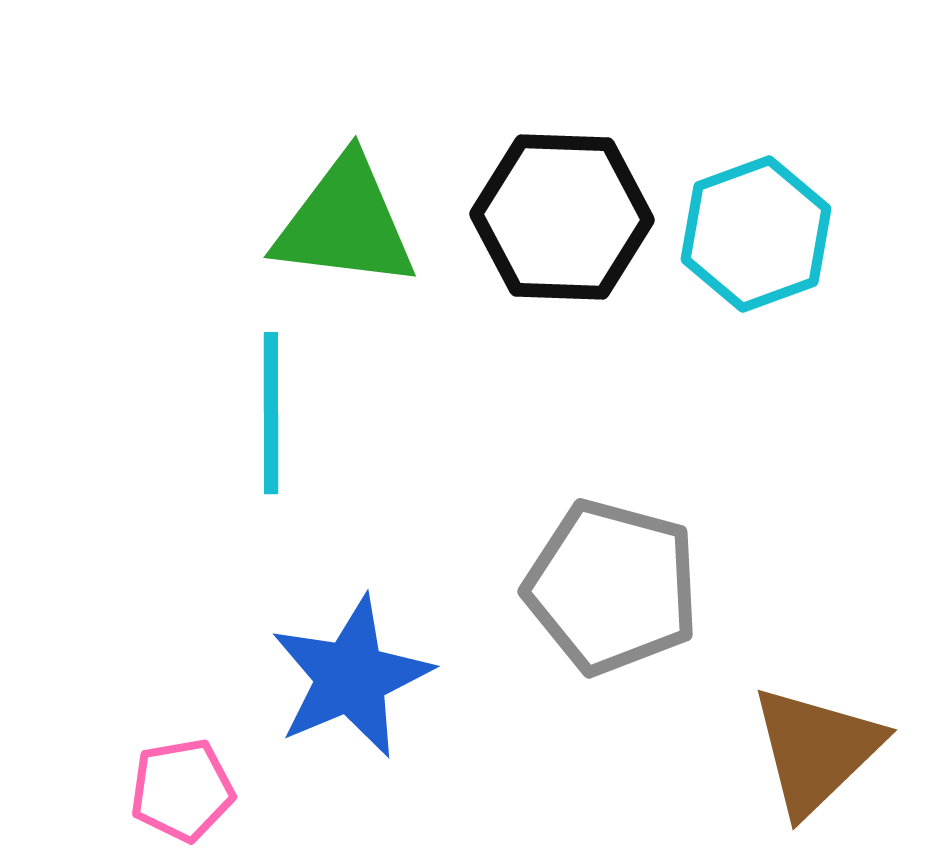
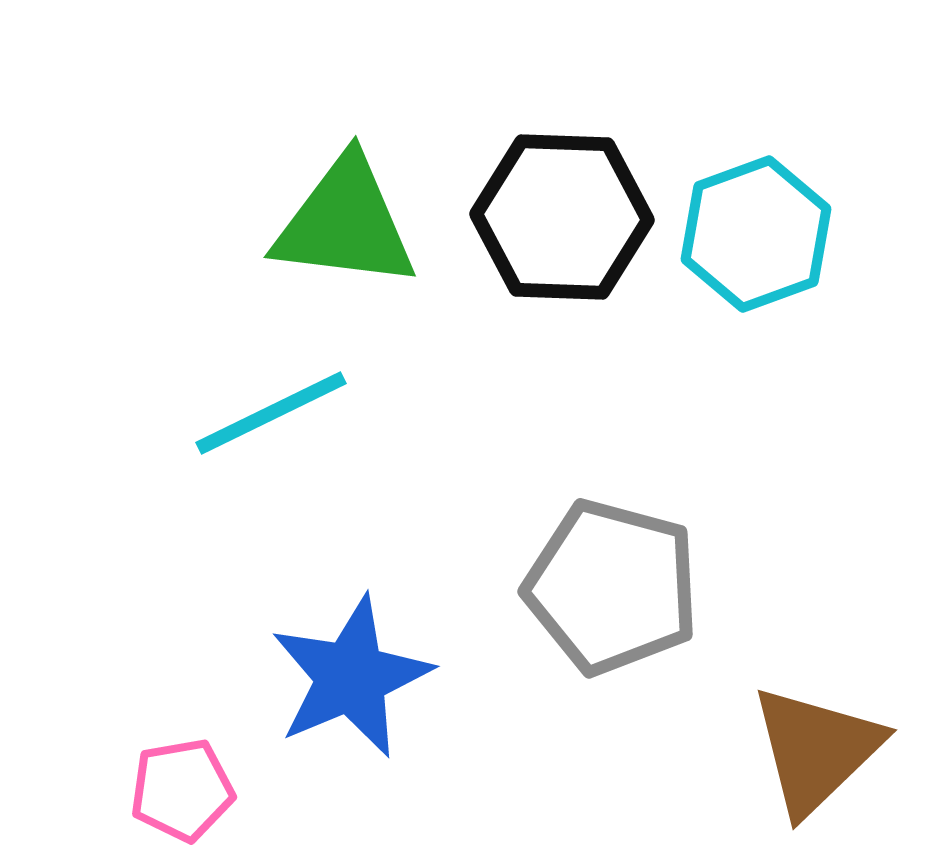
cyan line: rotated 64 degrees clockwise
